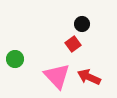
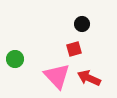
red square: moved 1 px right, 5 px down; rotated 21 degrees clockwise
red arrow: moved 1 px down
